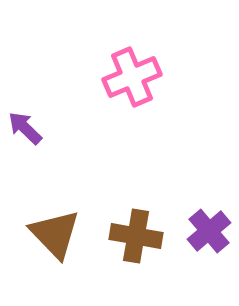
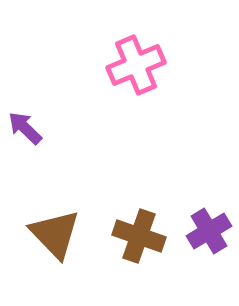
pink cross: moved 4 px right, 12 px up
purple cross: rotated 9 degrees clockwise
brown cross: moved 3 px right; rotated 9 degrees clockwise
